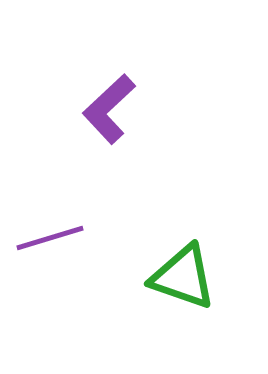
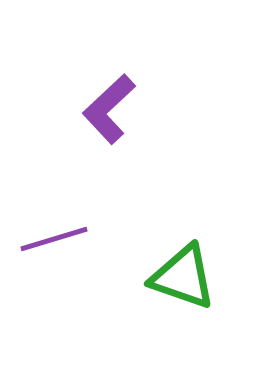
purple line: moved 4 px right, 1 px down
